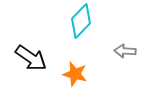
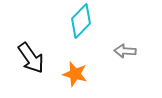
black arrow: rotated 20 degrees clockwise
